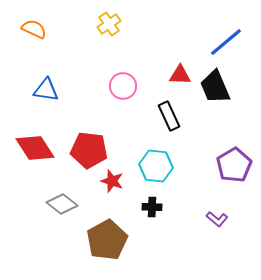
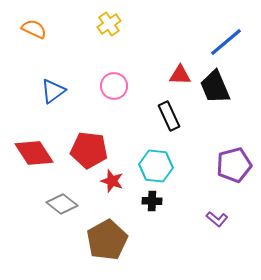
pink circle: moved 9 px left
blue triangle: moved 7 px right, 1 px down; rotated 44 degrees counterclockwise
red diamond: moved 1 px left, 5 px down
purple pentagon: rotated 16 degrees clockwise
black cross: moved 6 px up
